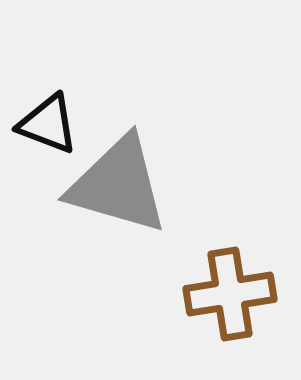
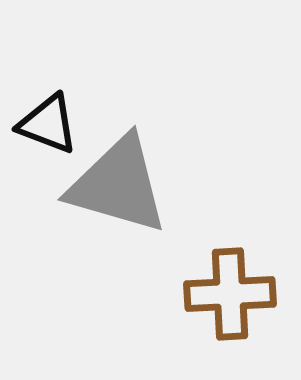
brown cross: rotated 6 degrees clockwise
